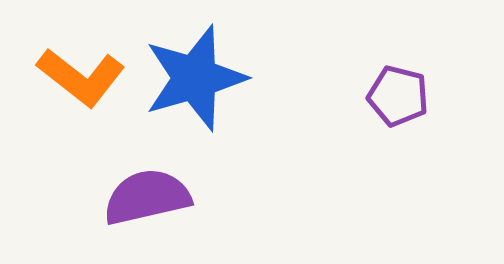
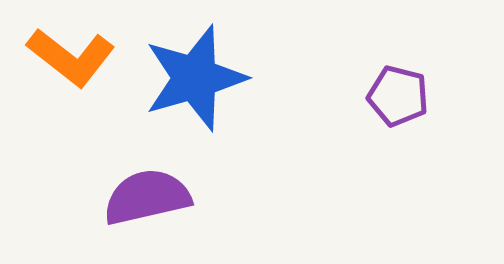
orange L-shape: moved 10 px left, 20 px up
